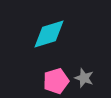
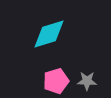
gray star: moved 3 px right, 3 px down; rotated 18 degrees counterclockwise
